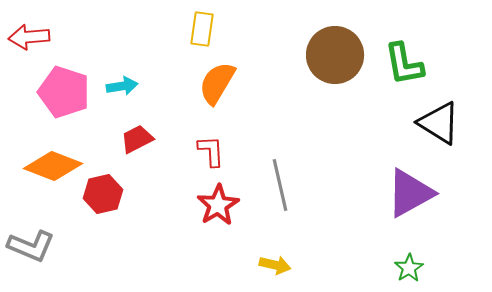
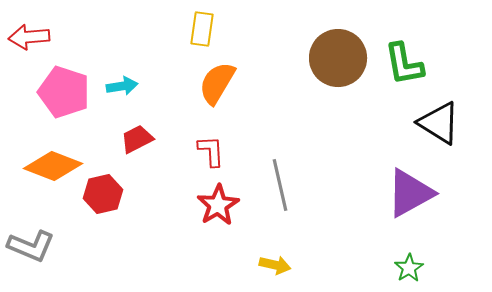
brown circle: moved 3 px right, 3 px down
